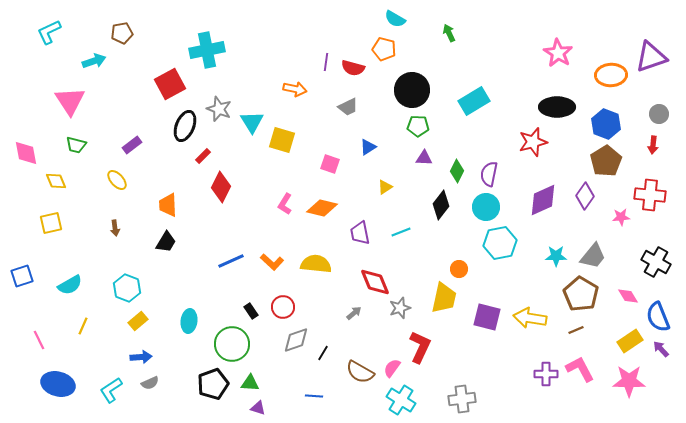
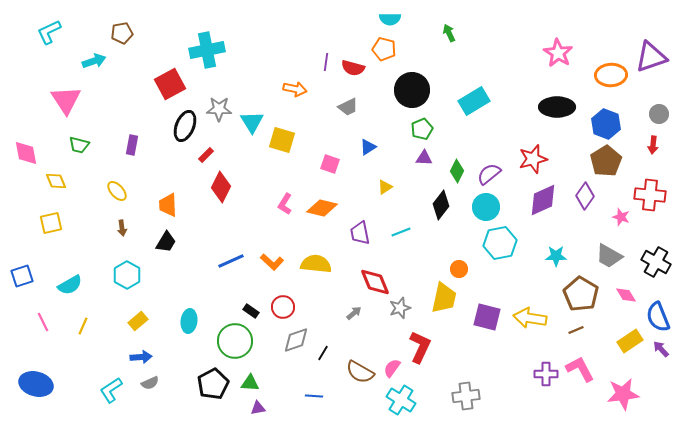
cyan semicircle at (395, 19): moved 5 px left; rotated 30 degrees counterclockwise
pink triangle at (70, 101): moved 4 px left, 1 px up
gray star at (219, 109): rotated 20 degrees counterclockwise
green pentagon at (418, 126): moved 4 px right, 3 px down; rotated 25 degrees counterclockwise
red star at (533, 142): moved 17 px down
green trapezoid at (76, 145): moved 3 px right
purple rectangle at (132, 145): rotated 42 degrees counterclockwise
red rectangle at (203, 156): moved 3 px right, 1 px up
purple semicircle at (489, 174): rotated 40 degrees clockwise
yellow ellipse at (117, 180): moved 11 px down
pink star at (621, 217): rotated 24 degrees clockwise
brown arrow at (115, 228): moved 7 px right
gray trapezoid at (593, 256): moved 16 px right; rotated 80 degrees clockwise
cyan hexagon at (127, 288): moved 13 px up; rotated 8 degrees clockwise
pink diamond at (628, 296): moved 2 px left, 1 px up
black rectangle at (251, 311): rotated 21 degrees counterclockwise
pink line at (39, 340): moved 4 px right, 18 px up
green circle at (232, 344): moved 3 px right, 3 px up
pink star at (629, 381): moved 6 px left, 13 px down; rotated 8 degrees counterclockwise
blue ellipse at (58, 384): moved 22 px left
black pentagon at (213, 384): rotated 8 degrees counterclockwise
gray cross at (462, 399): moved 4 px right, 3 px up
purple triangle at (258, 408): rotated 28 degrees counterclockwise
